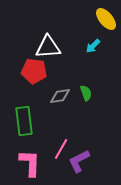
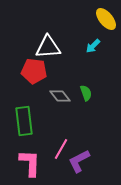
gray diamond: rotated 60 degrees clockwise
